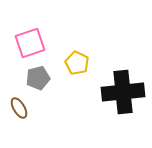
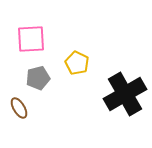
pink square: moved 1 px right, 4 px up; rotated 16 degrees clockwise
black cross: moved 2 px right, 2 px down; rotated 24 degrees counterclockwise
